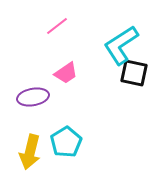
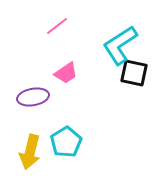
cyan L-shape: moved 1 px left
